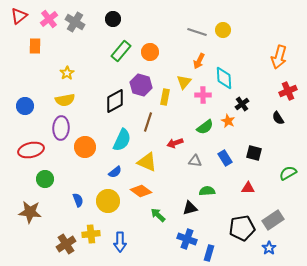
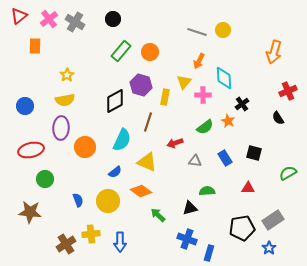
orange arrow at (279, 57): moved 5 px left, 5 px up
yellow star at (67, 73): moved 2 px down
